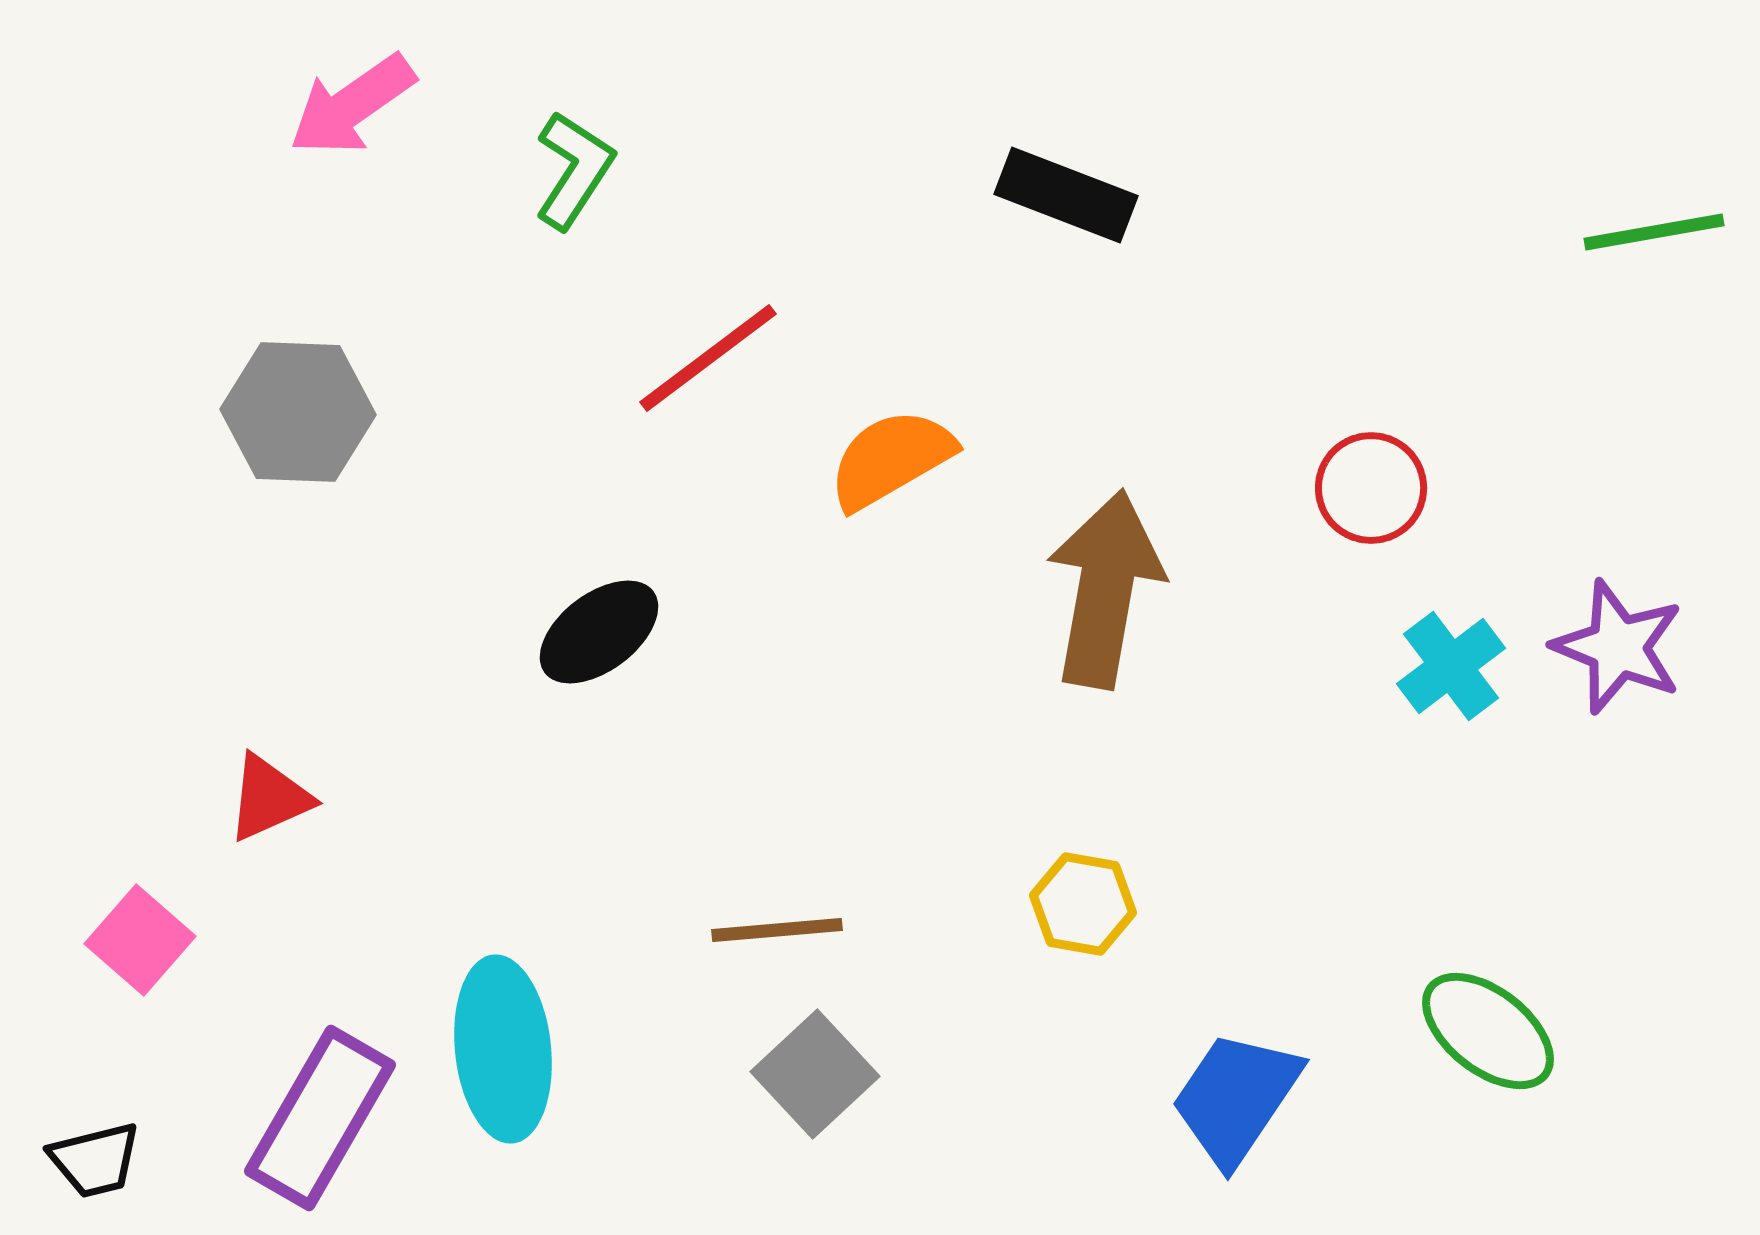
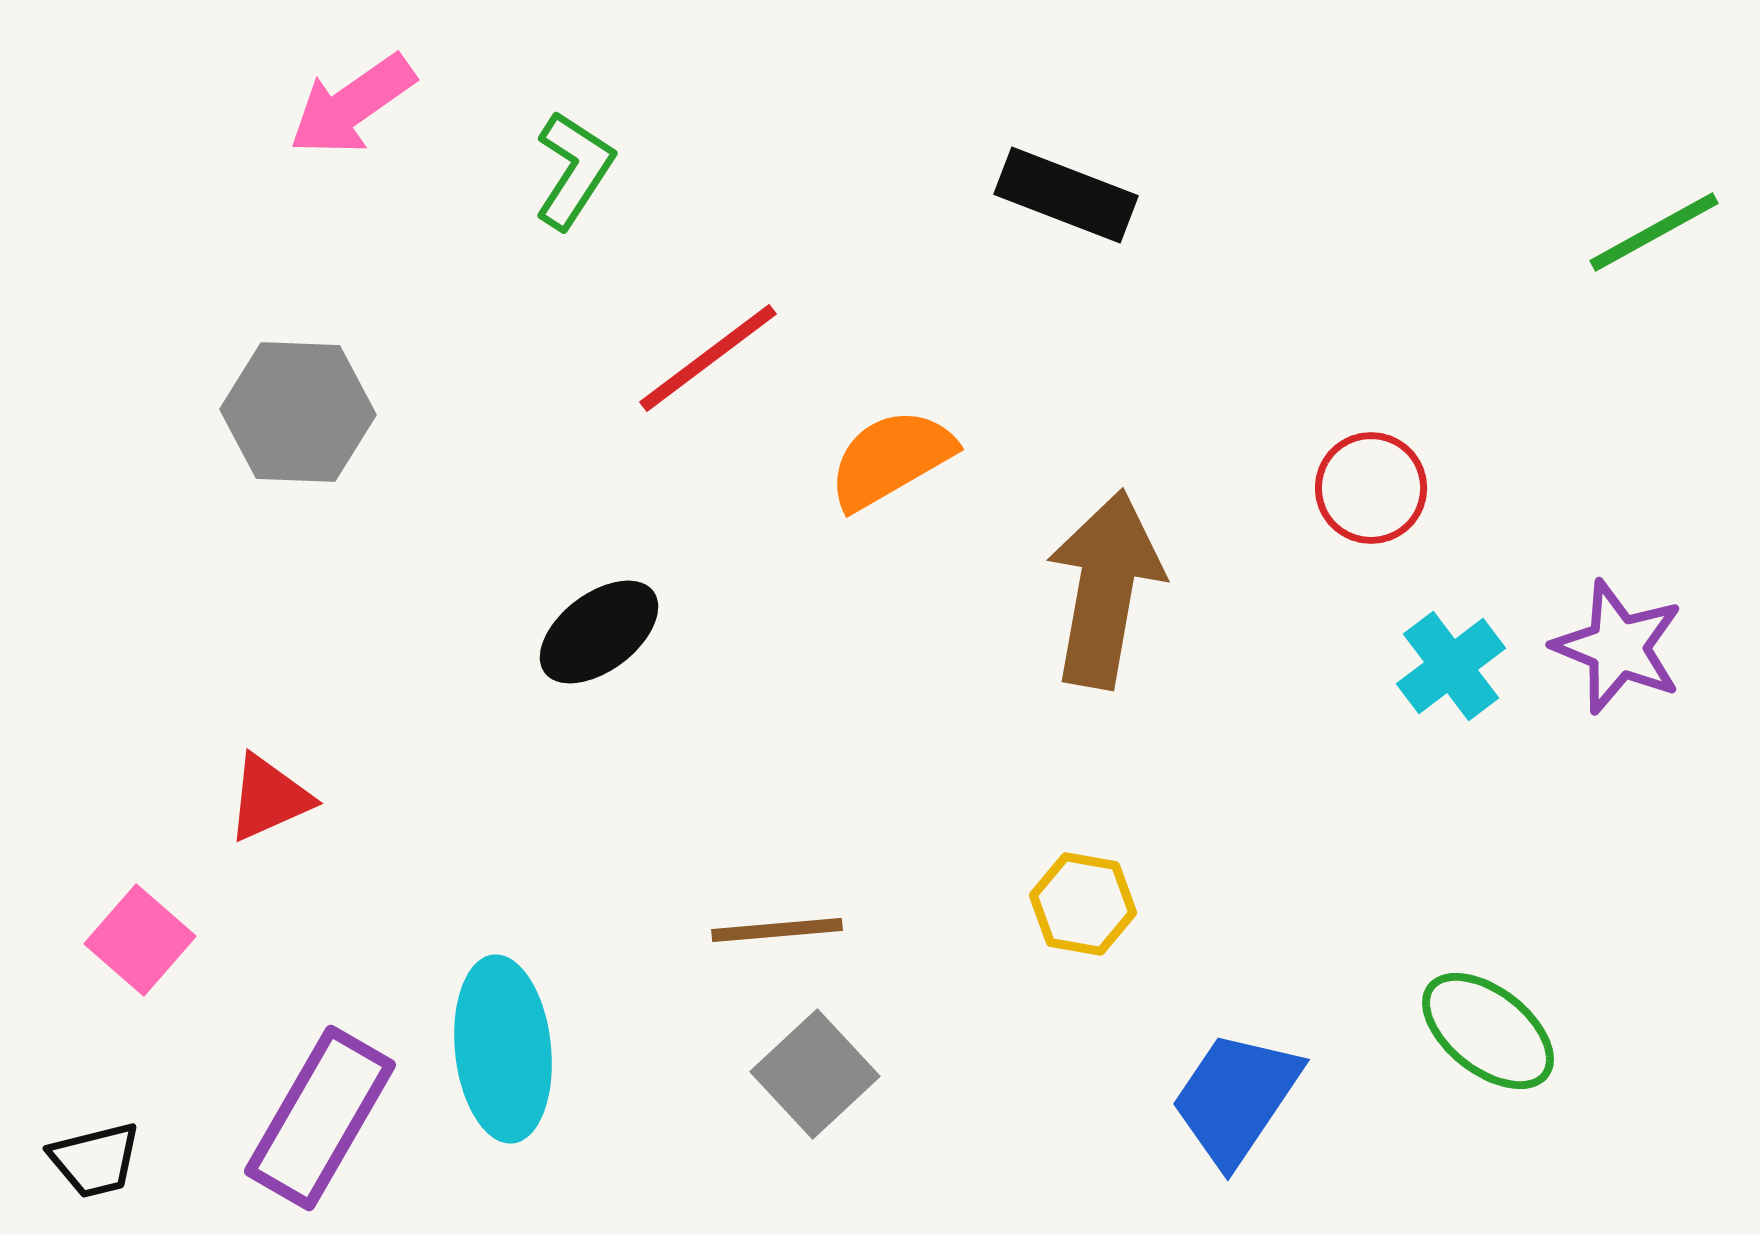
green line: rotated 19 degrees counterclockwise
